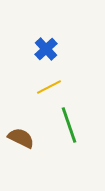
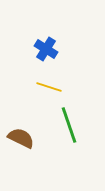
blue cross: rotated 15 degrees counterclockwise
yellow line: rotated 45 degrees clockwise
